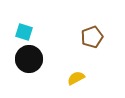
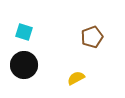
black circle: moved 5 px left, 6 px down
